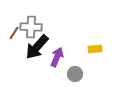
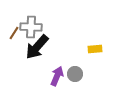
purple arrow: moved 19 px down
